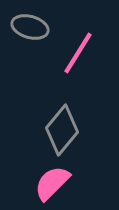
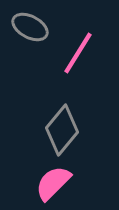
gray ellipse: rotated 12 degrees clockwise
pink semicircle: moved 1 px right
